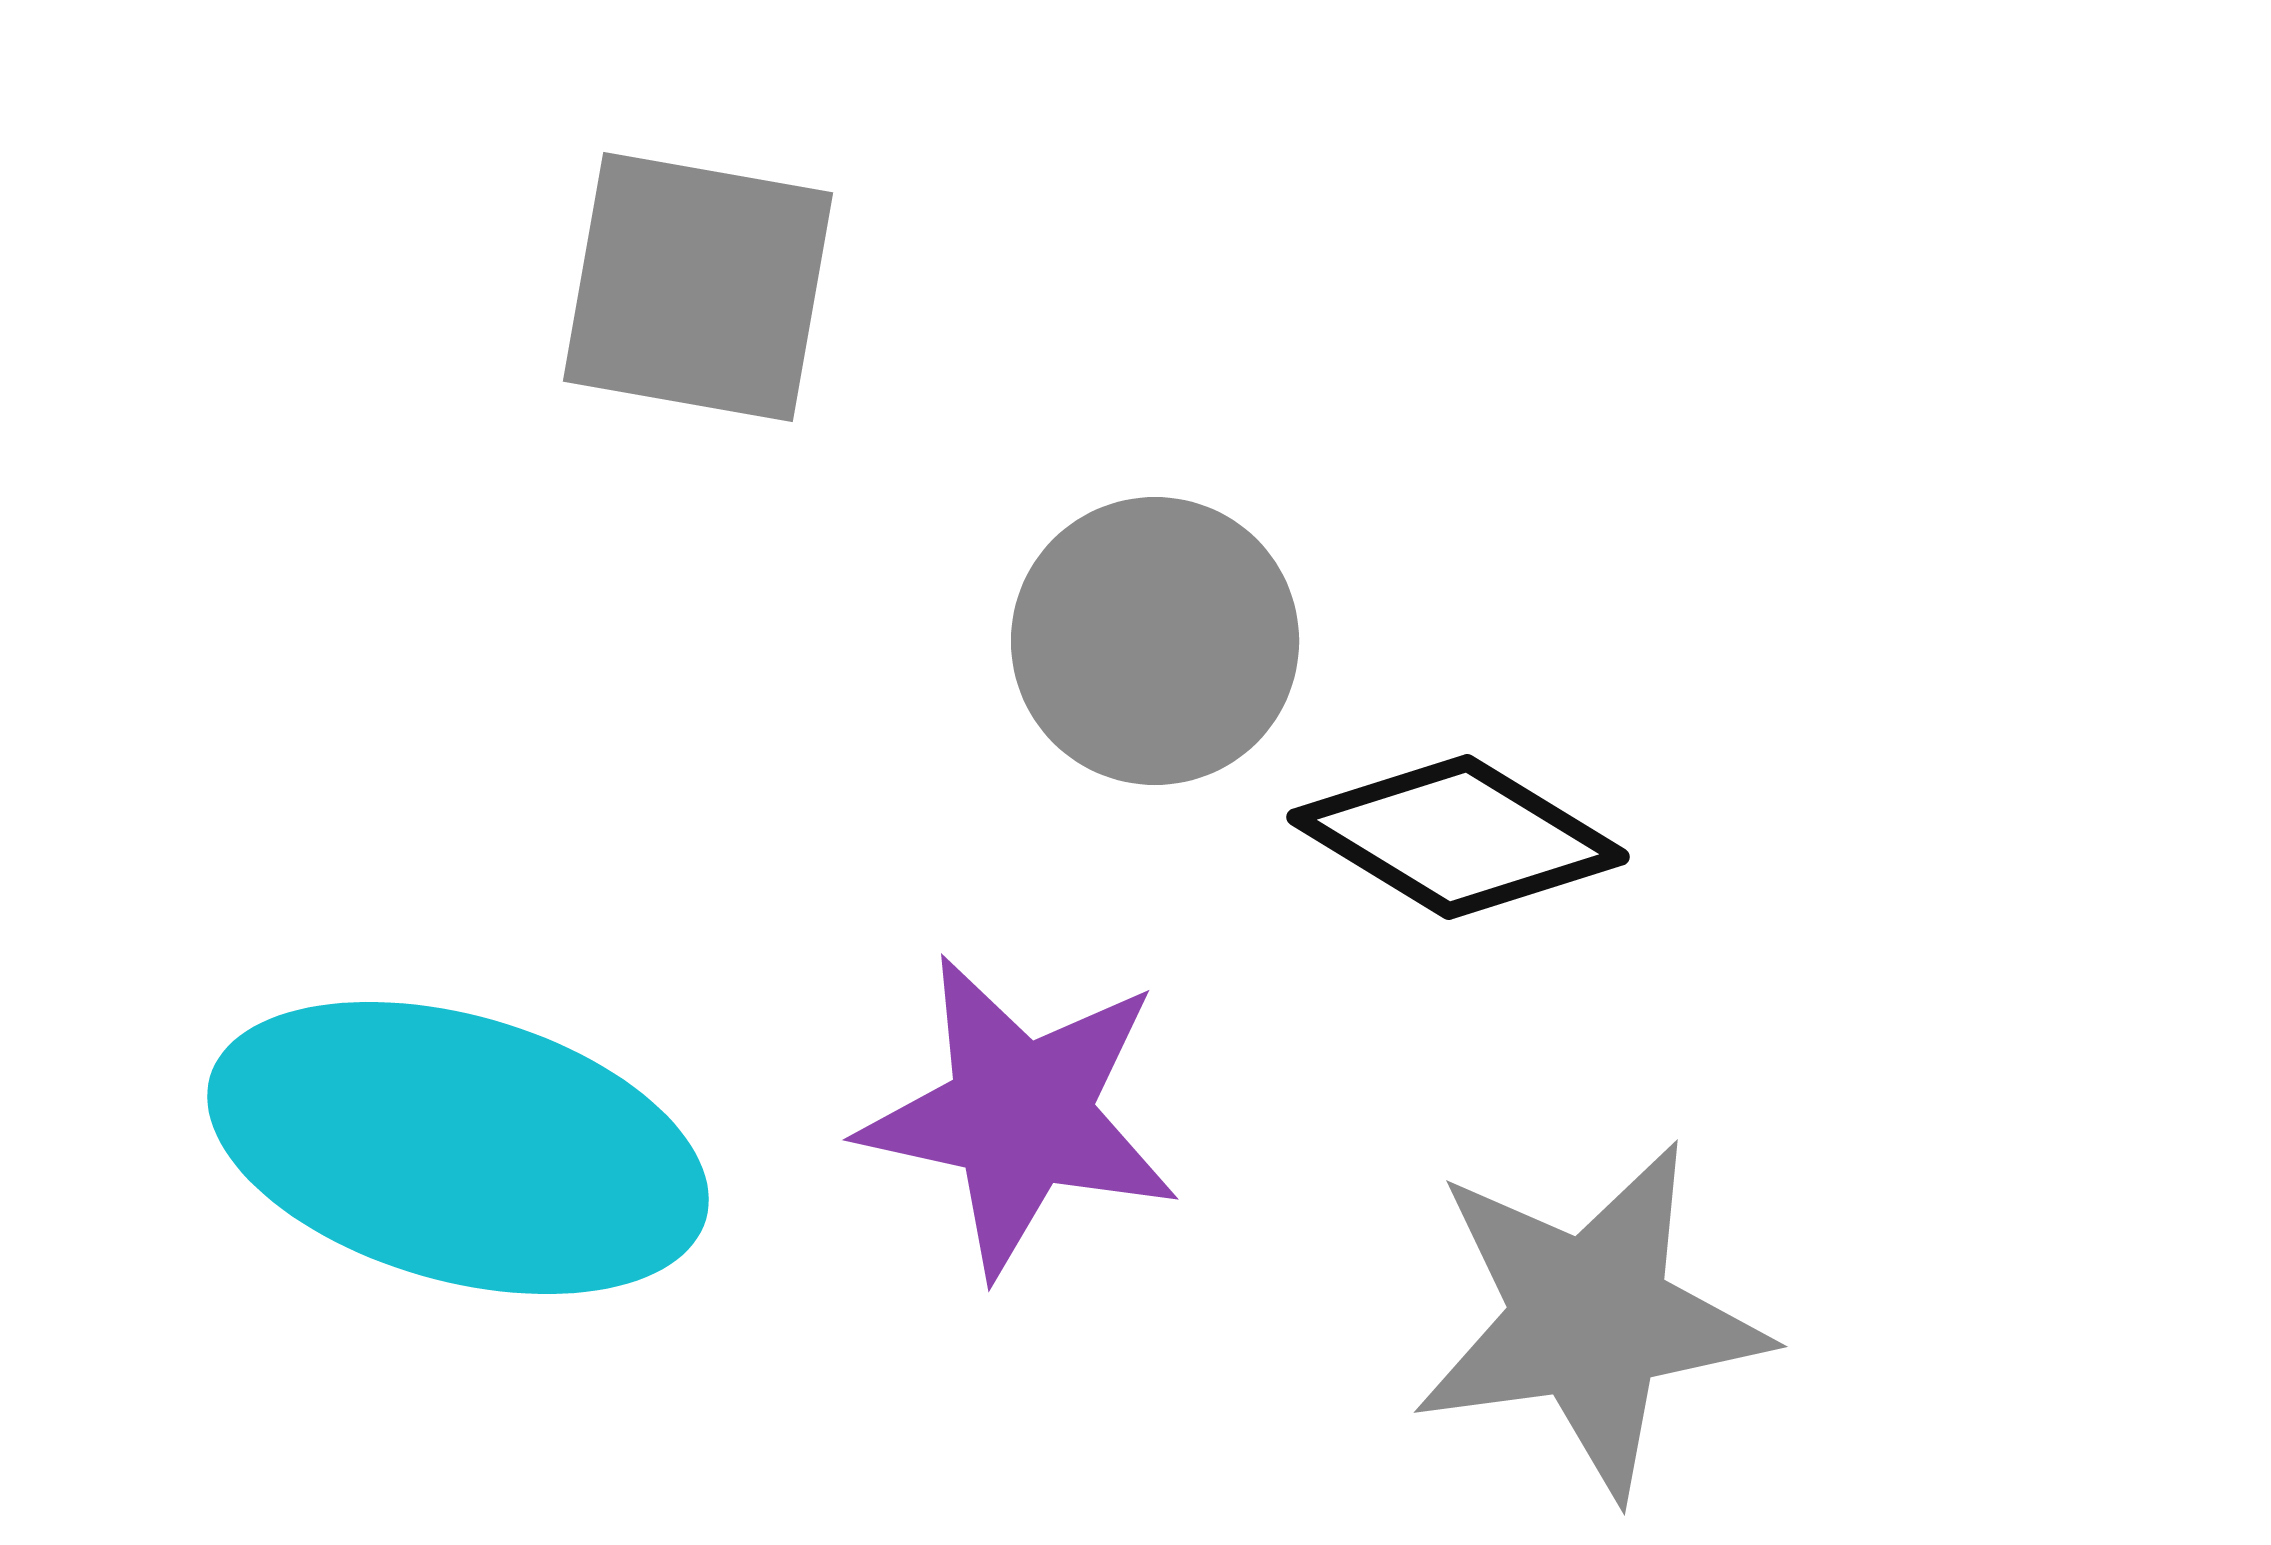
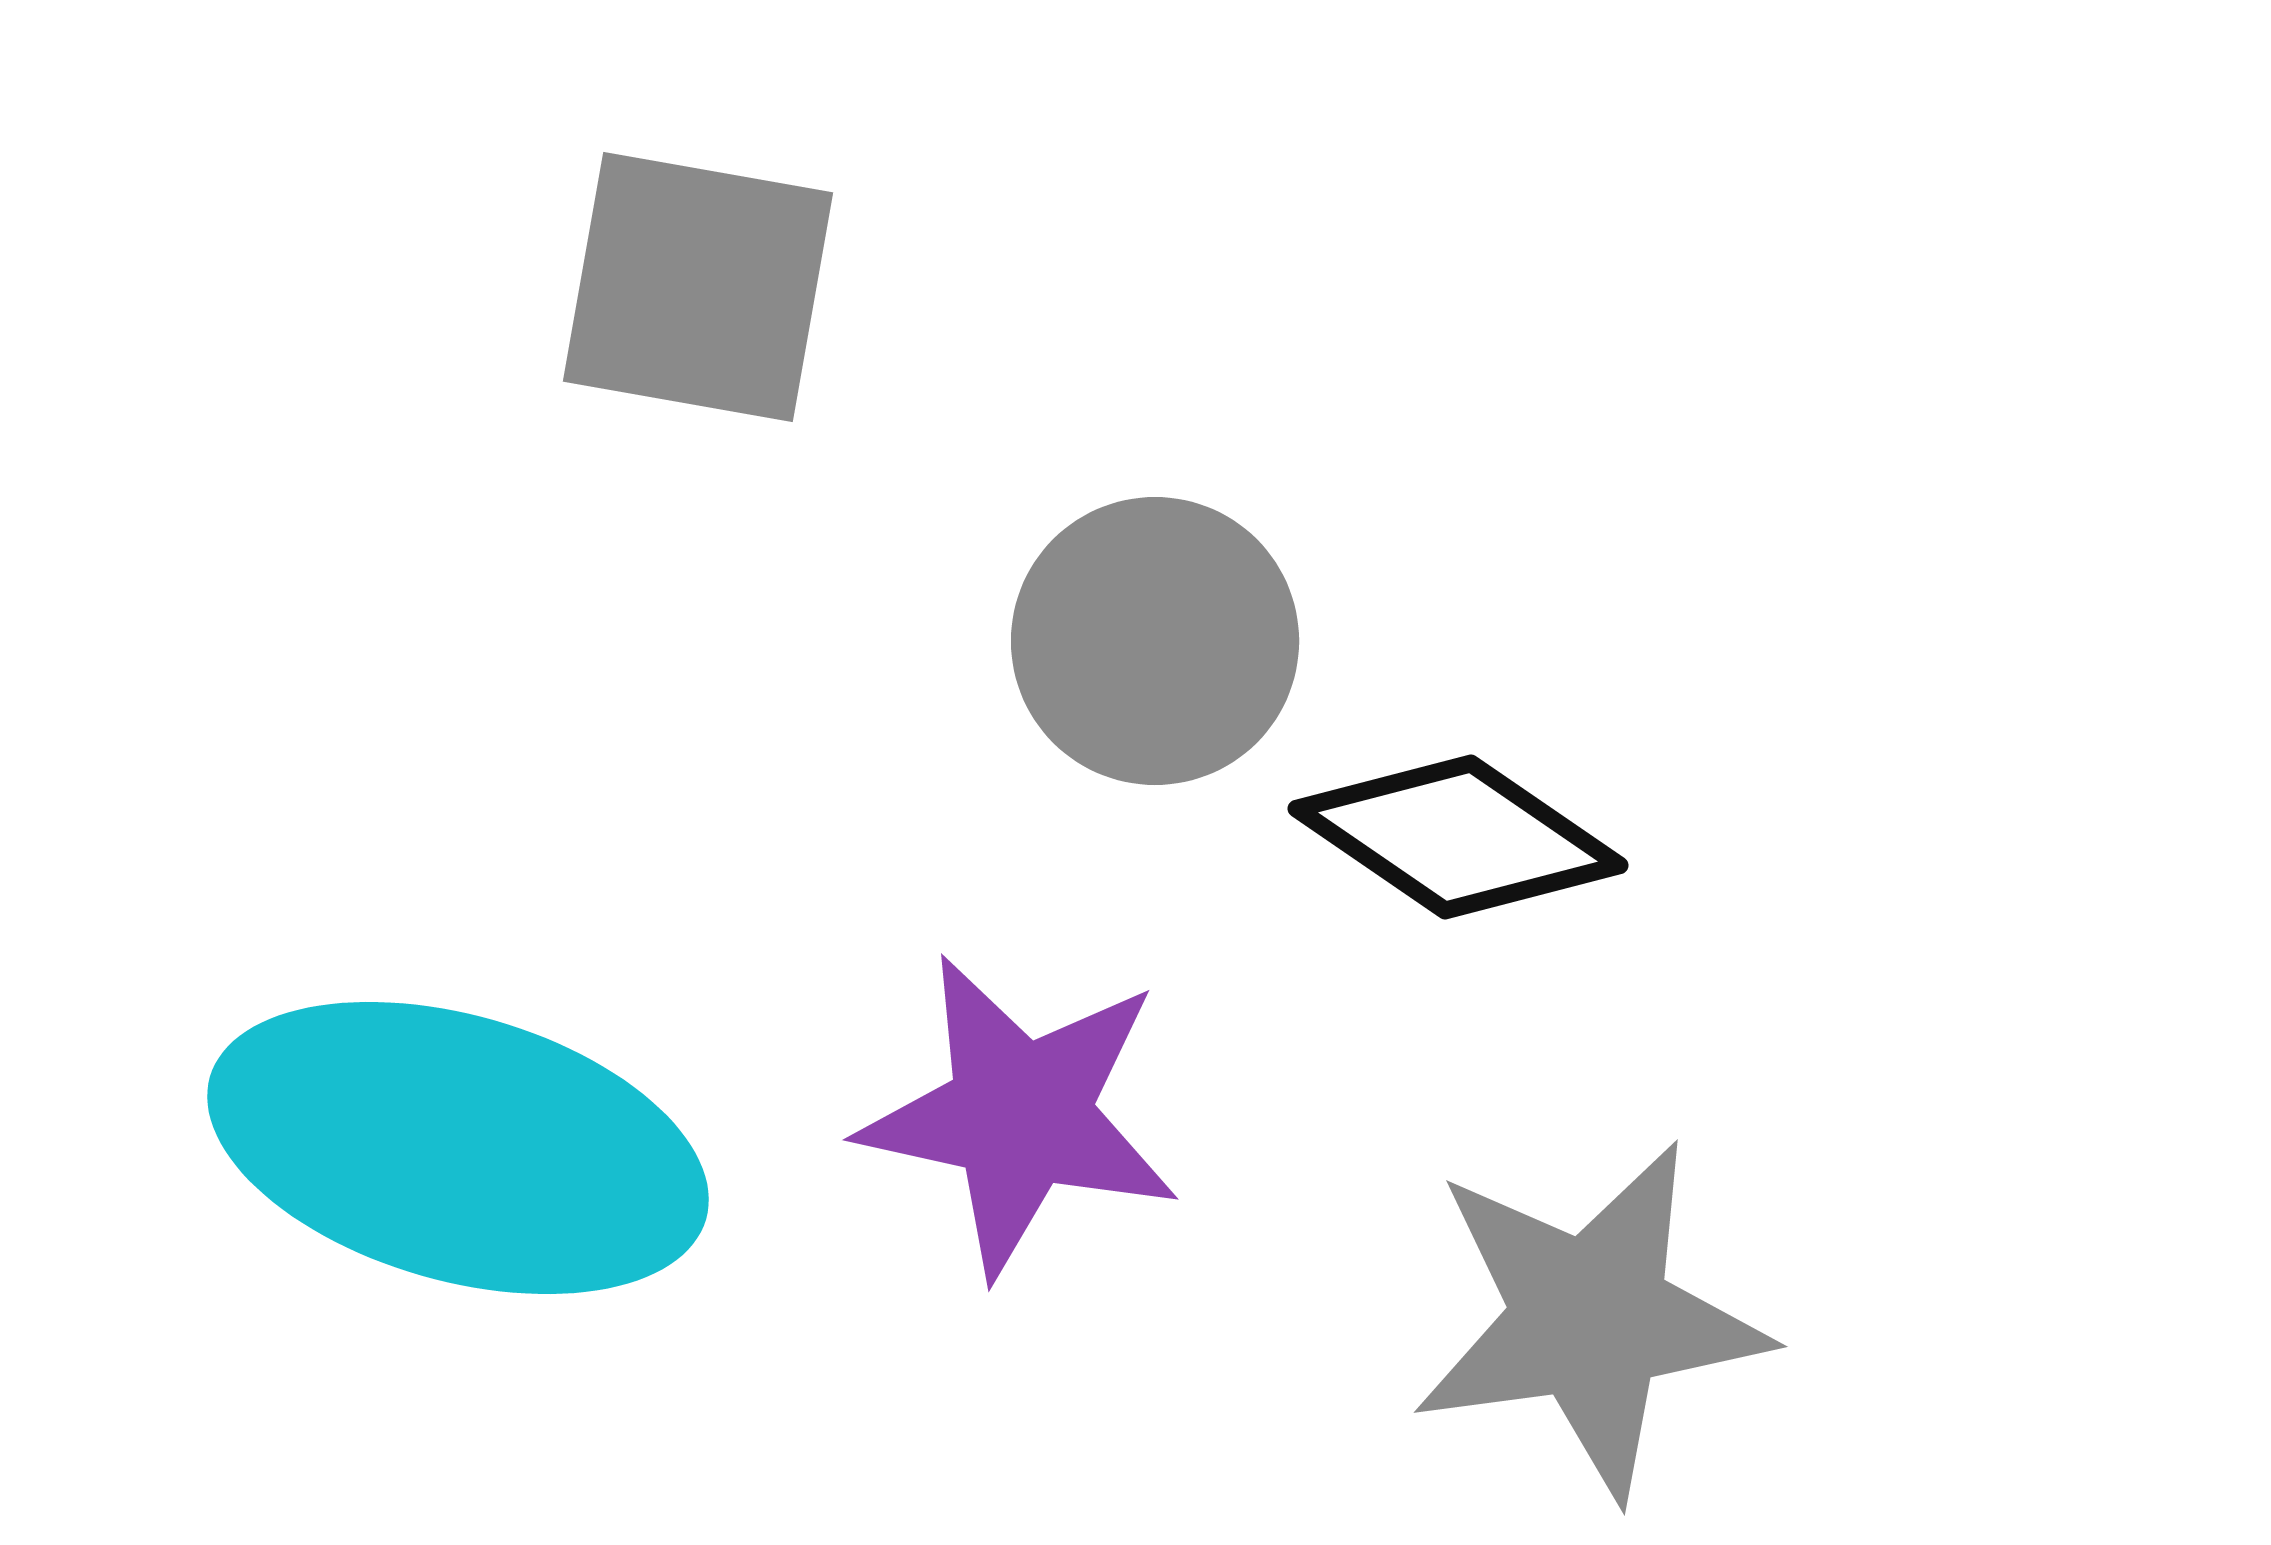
black diamond: rotated 3 degrees clockwise
